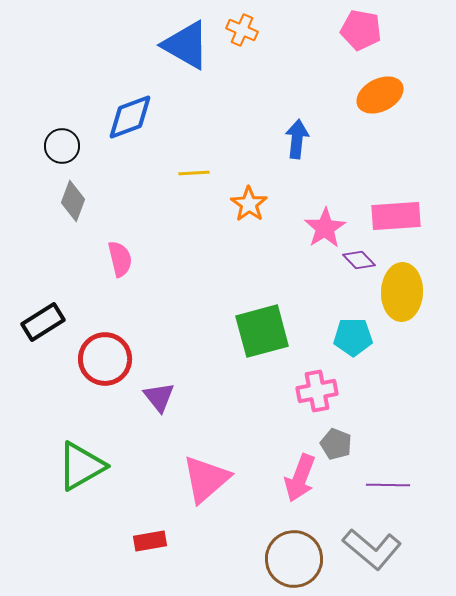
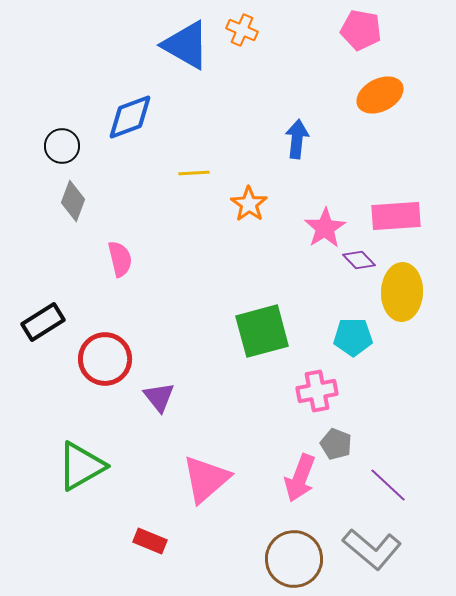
purple line: rotated 42 degrees clockwise
red rectangle: rotated 32 degrees clockwise
